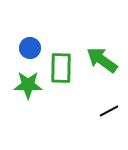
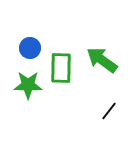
black line: rotated 24 degrees counterclockwise
